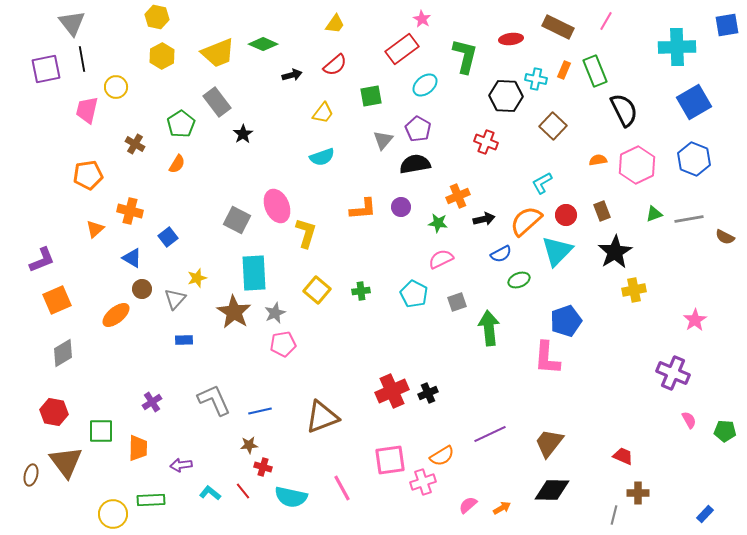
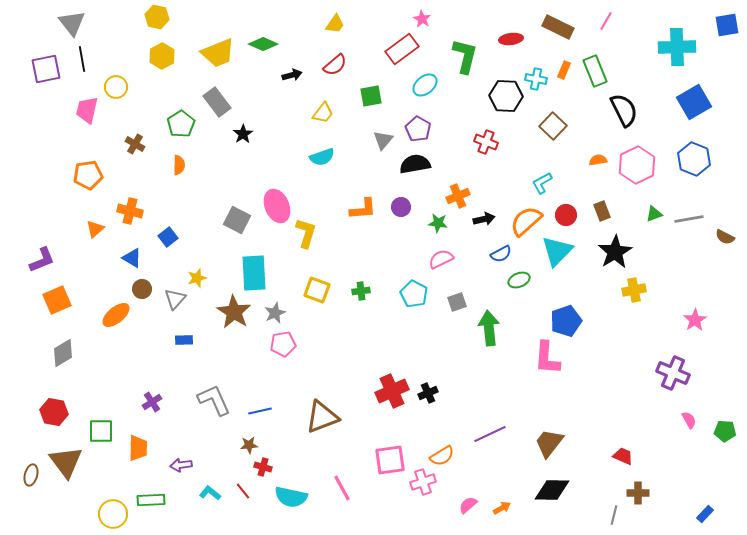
orange semicircle at (177, 164): moved 2 px right, 1 px down; rotated 30 degrees counterclockwise
yellow square at (317, 290): rotated 20 degrees counterclockwise
